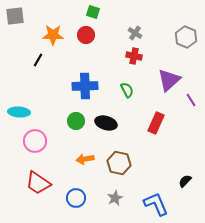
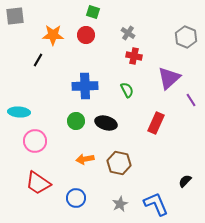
gray cross: moved 7 px left
purple triangle: moved 2 px up
gray star: moved 5 px right, 6 px down
